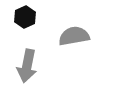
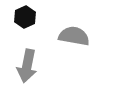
gray semicircle: rotated 20 degrees clockwise
